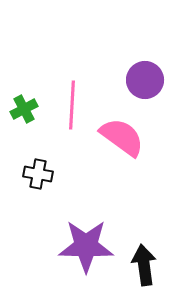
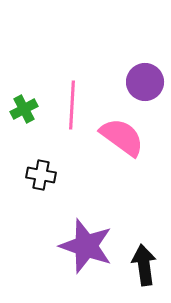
purple circle: moved 2 px down
black cross: moved 3 px right, 1 px down
purple star: rotated 18 degrees clockwise
